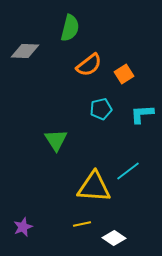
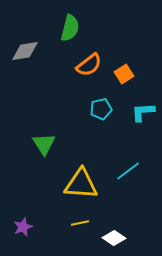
gray diamond: rotated 12 degrees counterclockwise
cyan L-shape: moved 1 px right, 2 px up
green triangle: moved 12 px left, 4 px down
yellow triangle: moved 13 px left, 3 px up
yellow line: moved 2 px left, 1 px up
